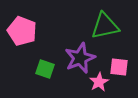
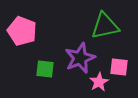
green square: rotated 12 degrees counterclockwise
